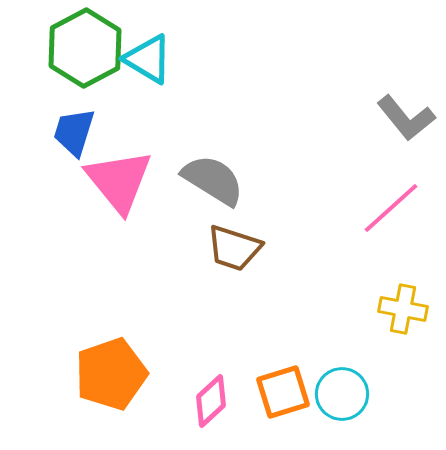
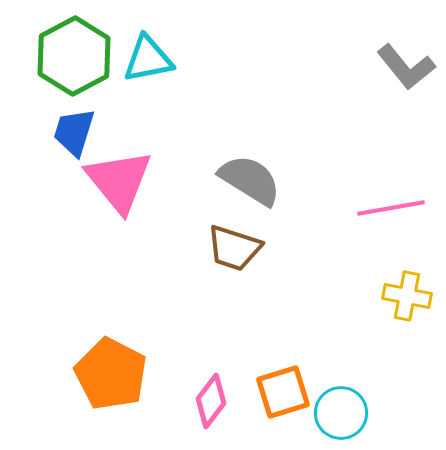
green hexagon: moved 11 px left, 8 px down
cyan triangle: rotated 42 degrees counterclockwise
gray L-shape: moved 51 px up
gray semicircle: moved 37 px right
pink line: rotated 32 degrees clockwise
yellow cross: moved 4 px right, 13 px up
orange pentagon: rotated 26 degrees counterclockwise
cyan circle: moved 1 px left, 19 px down
pink diamond: rotated 10 degrees counterclockwise
